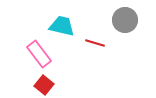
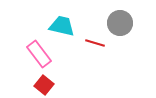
gray circle: moved 5 px left, 3 px down
